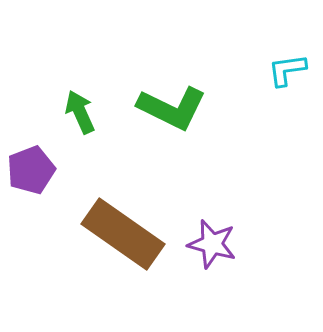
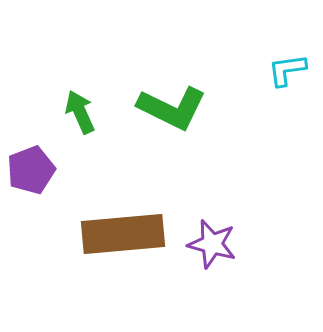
brown rectangle: rotated 40 degrees counterclockwise
